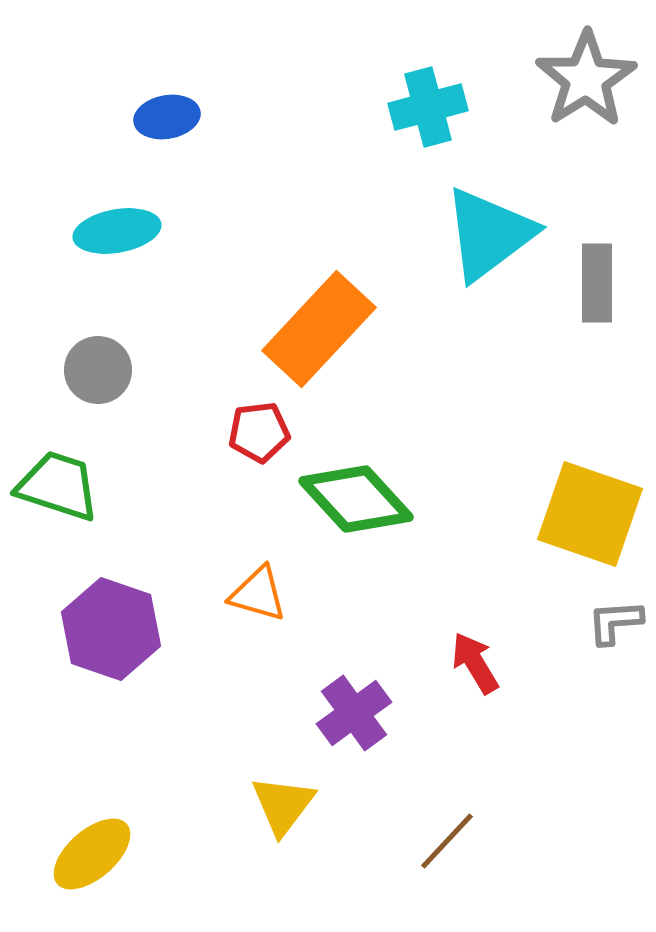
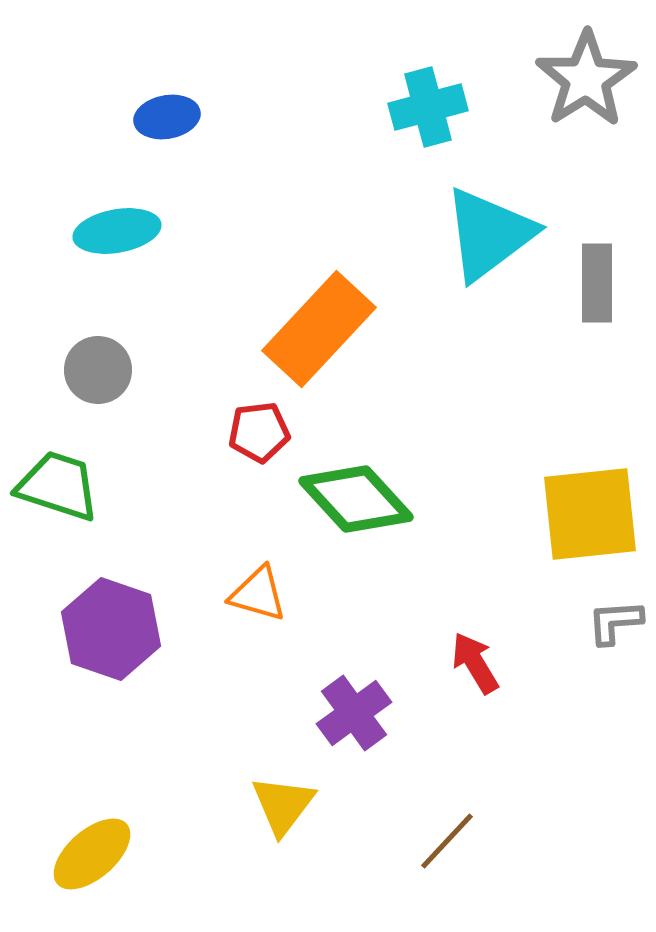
yellow square: rotated 25 degrees counterclockwise
